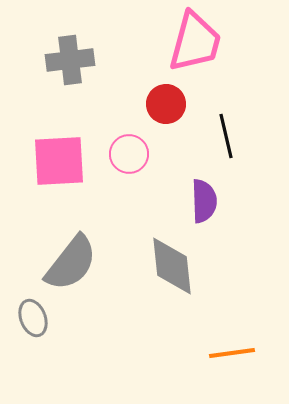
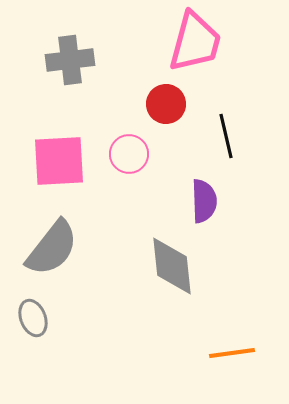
gray semicircle: moved 19 px left, 15 px up
